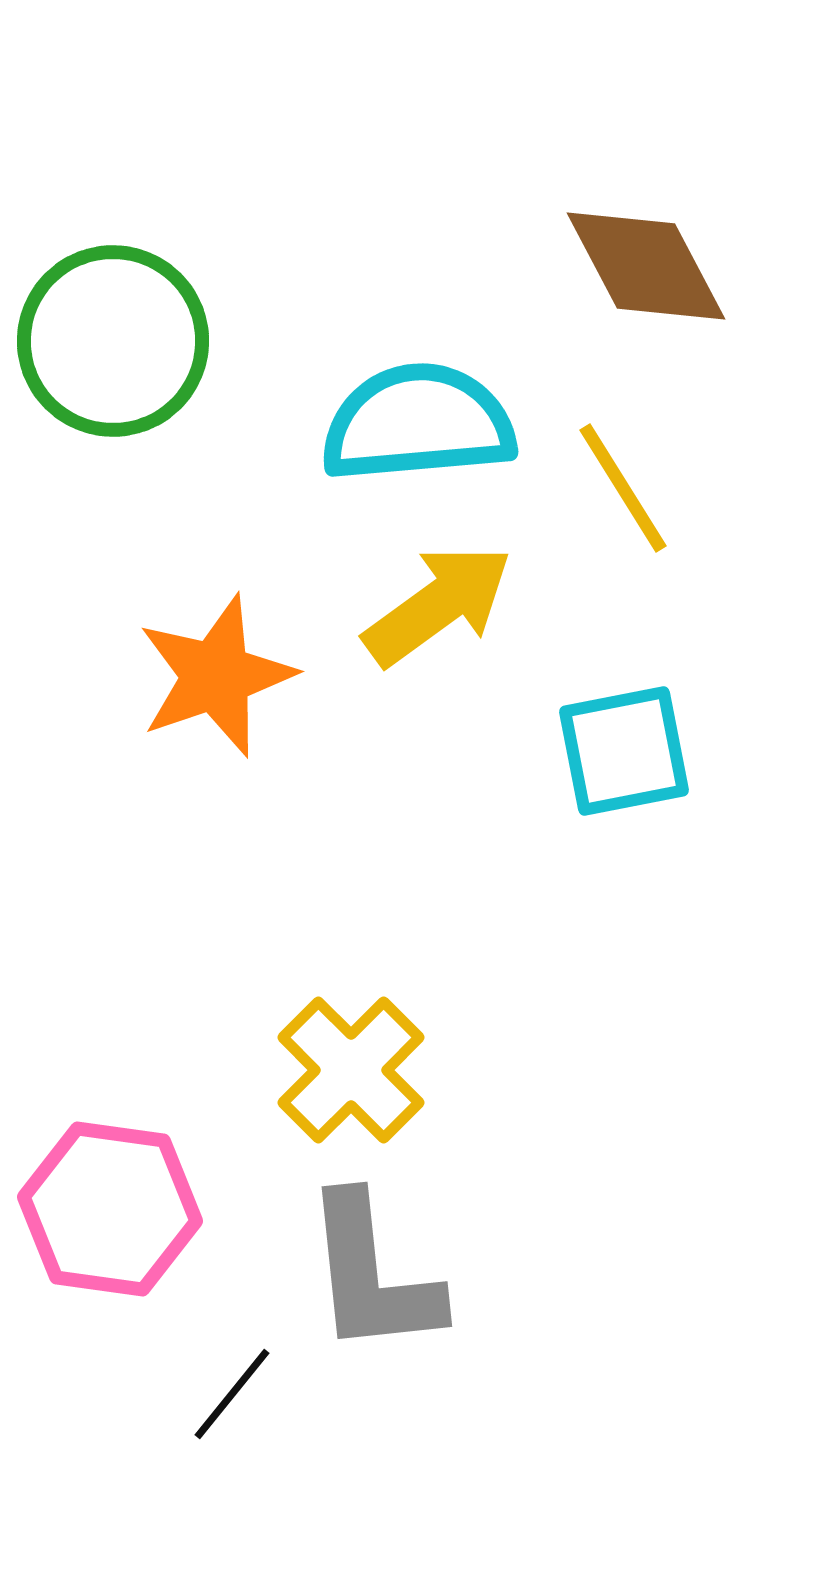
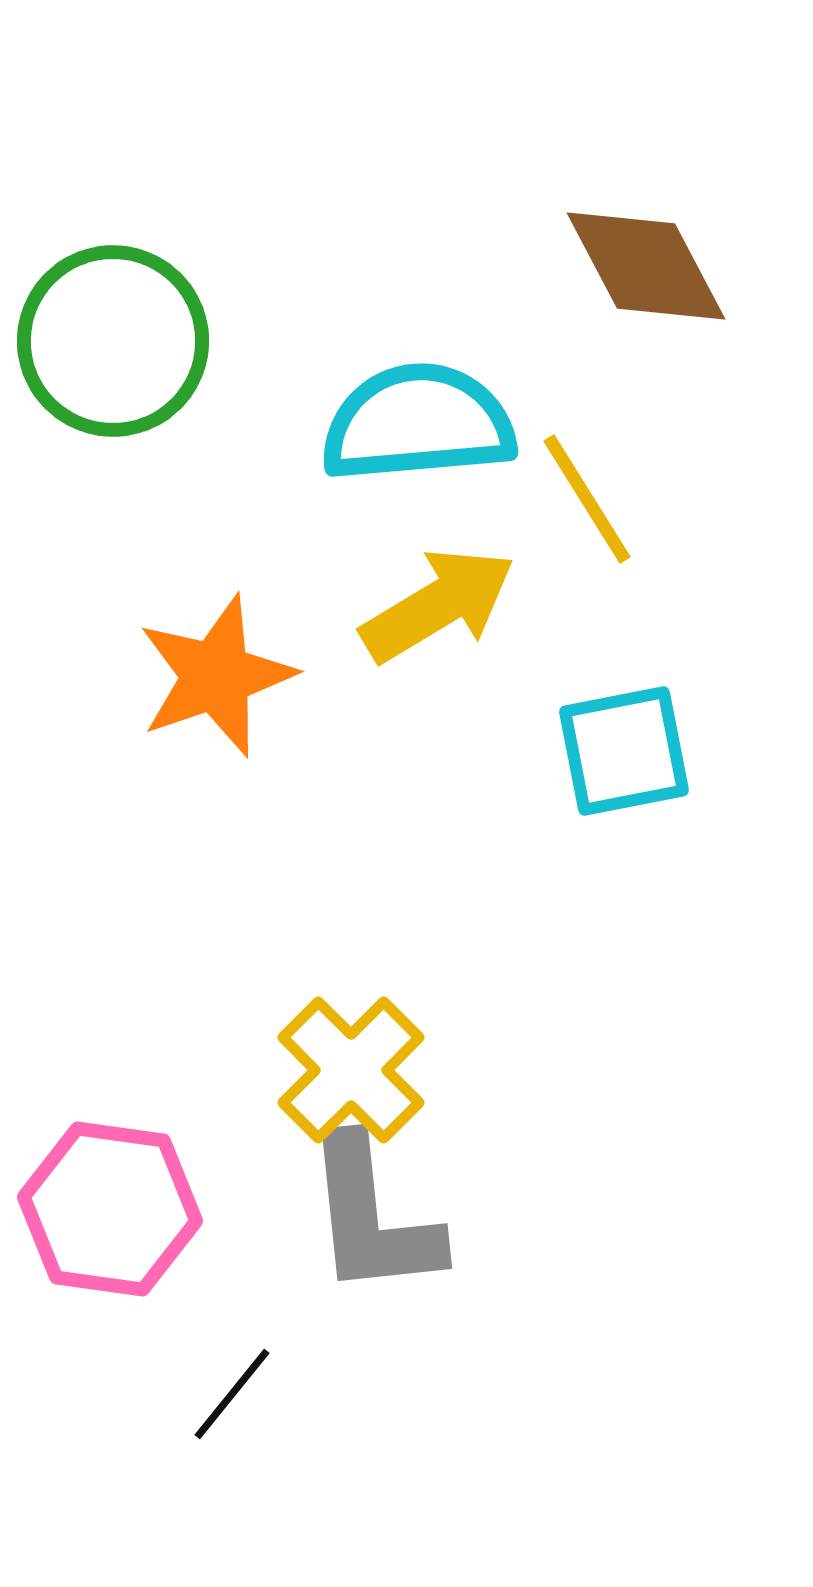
yellow line: moved 36 px left, 11 px down
yellow arrow: rotated 5 degrees clockwise
gray L-shape: moved 58 px up
